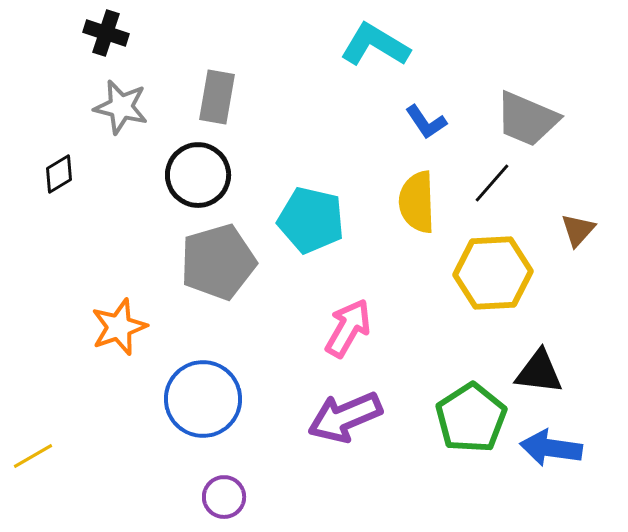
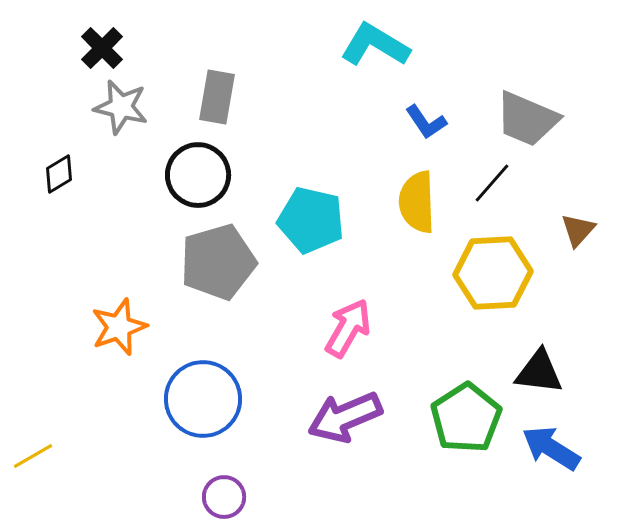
black cross: moved 4 px left, 15 px down; rotated 27 degrees clockwise
green pentagon: moved 5 px left
blue arrow: rotated 24 degrees clockwise
